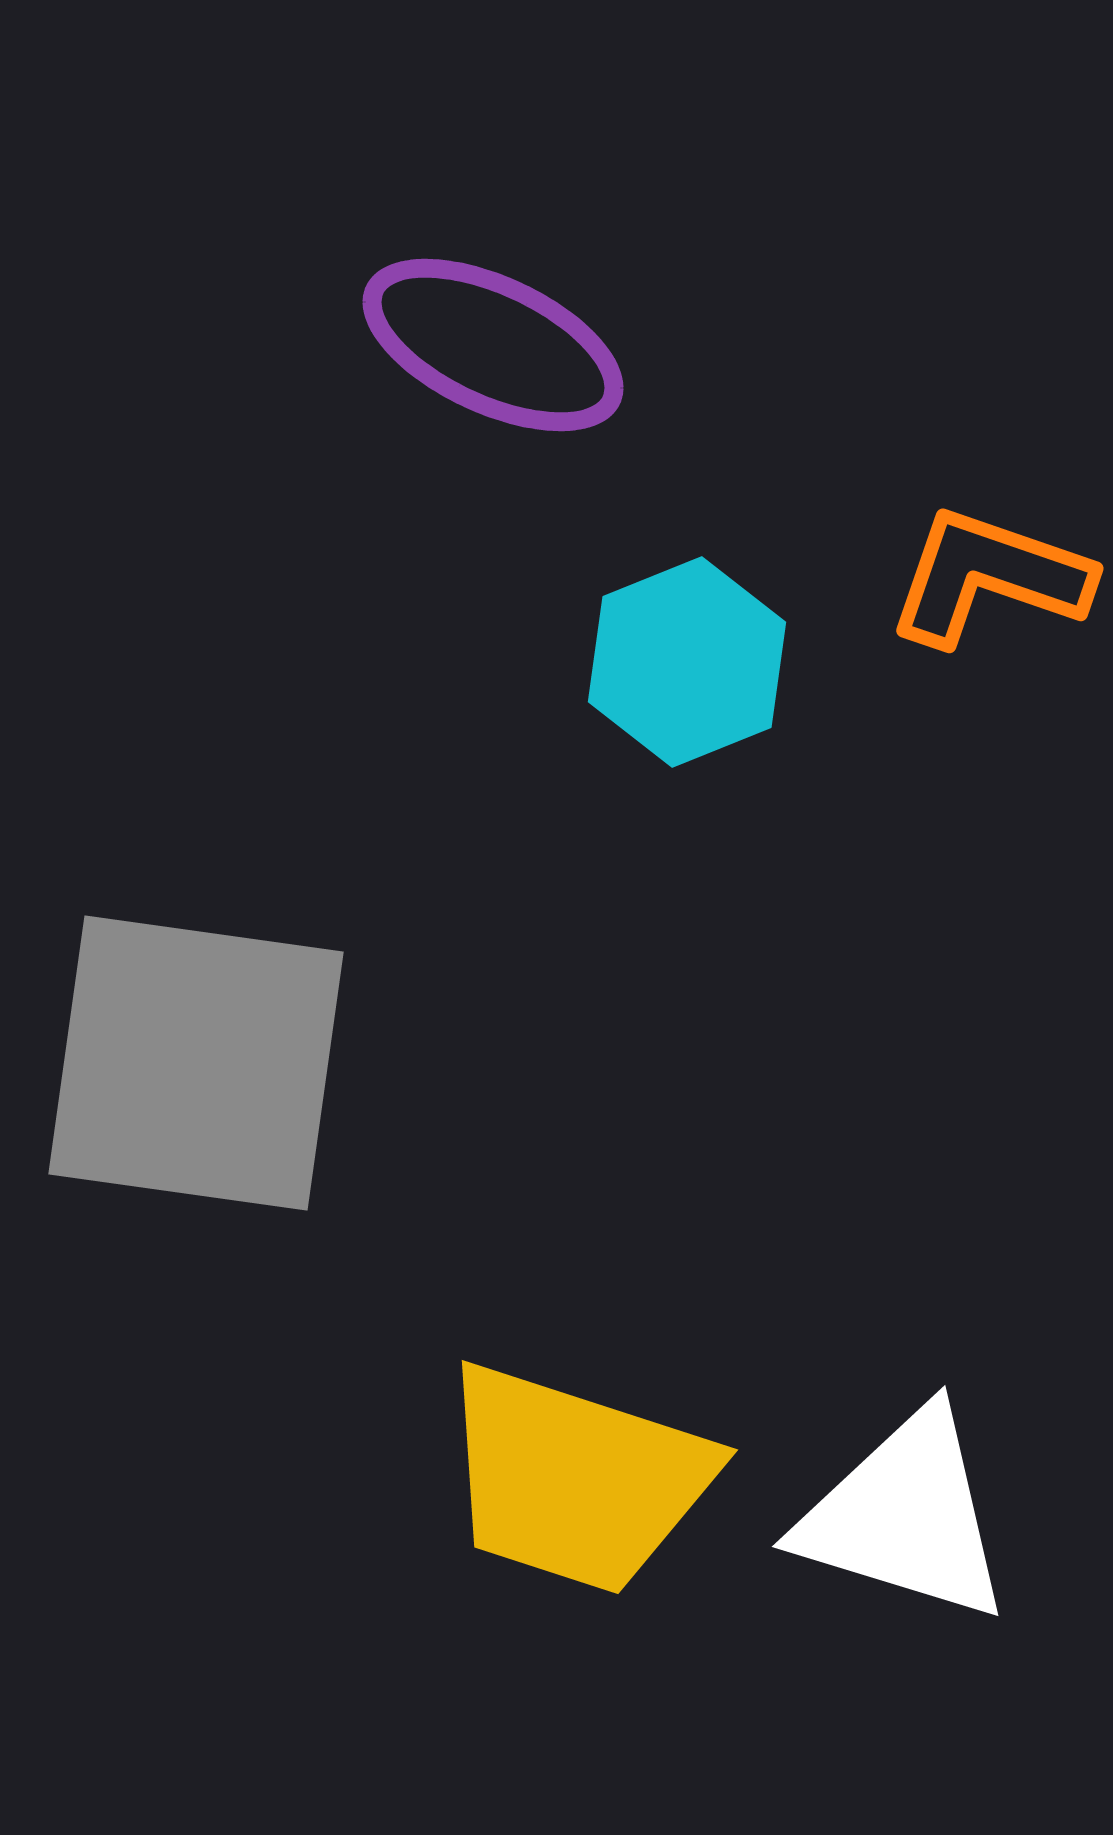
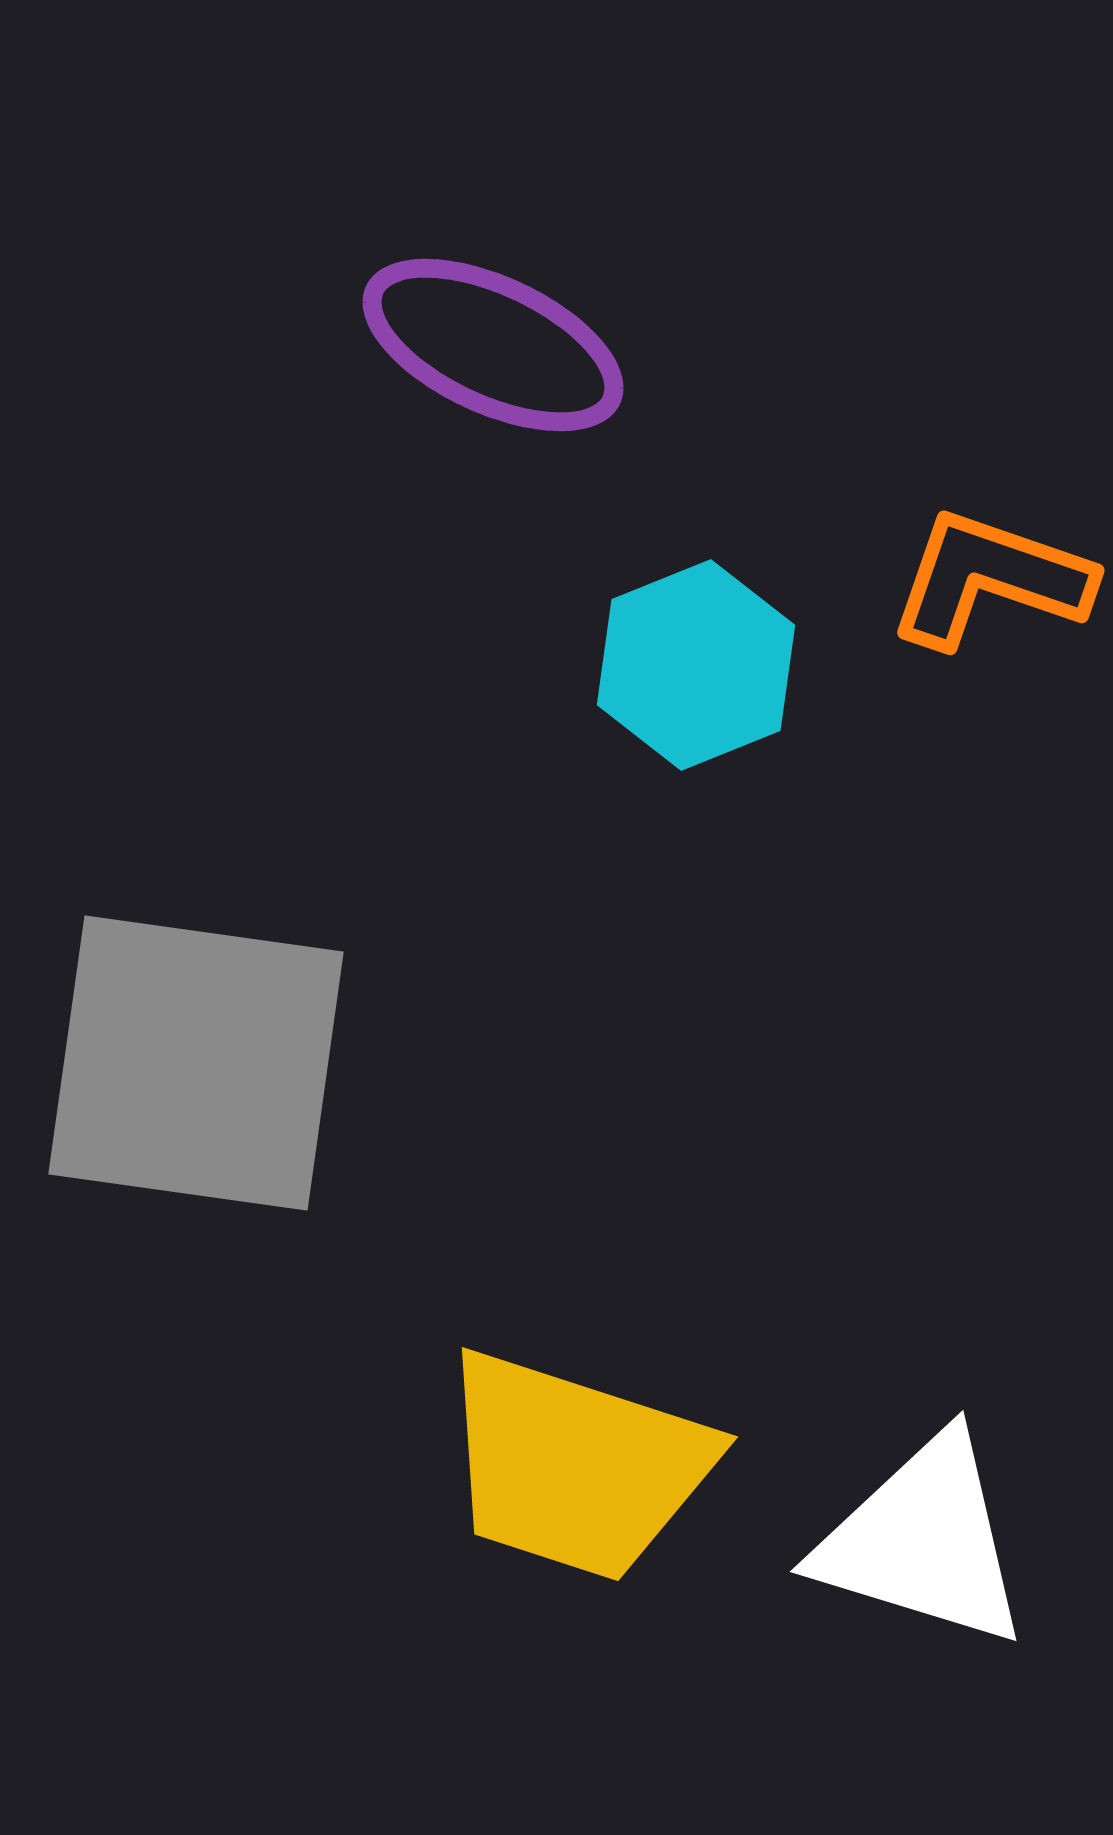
orange L-shape: moved 1 px right, 2 px down
cyan hexagon: moved 9 px right, 3 px down
yellow trapezoid: moved 13 px up
white triangle: moved 18 px right, 25 px down
